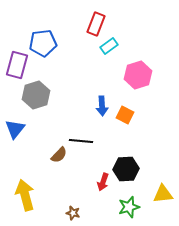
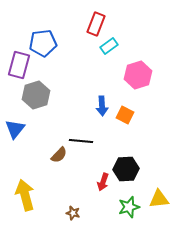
purple rectangle: moved 2 px right
yellow triangle: moved 4 px left, 5 px down
